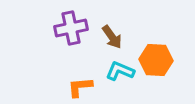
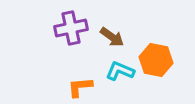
brown arrow: rotated 20 degrees counterclockwise
orange hexagon: rotated 8 degrees clockwise
